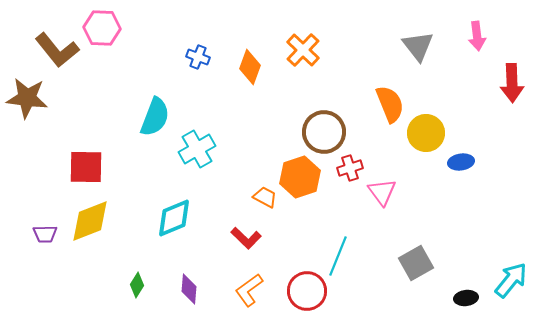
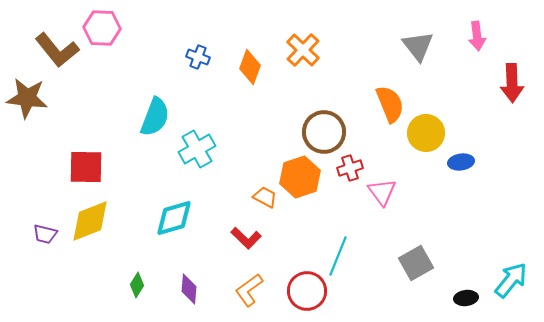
cyan diamond: rotated 6 degrees clockwise
purple trapezoid: rotated 15 degrees clockwise
